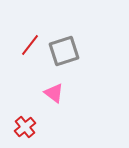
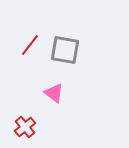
gray square: moved 1 px right, 1 px up; rotated 28 degrees clockwise
